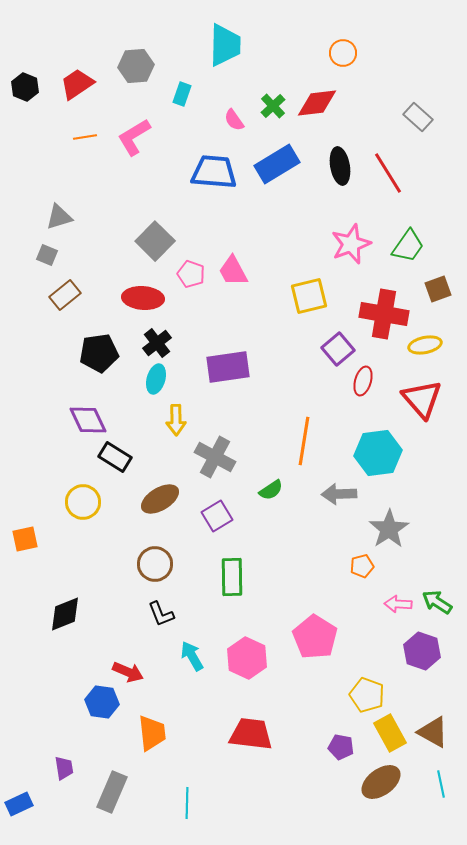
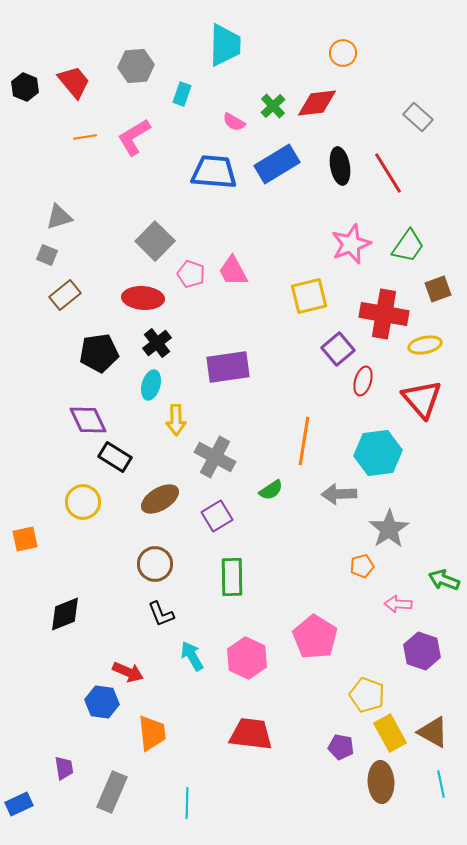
red trapezoid at (77, 84): moved 3 px left, 2 px up; rotated 84 degrees clockwise
pink semicircle at (234, 120): moved 2 px down; rotated 25 degrees counterclockwise
cyan ellipse at (156, 379): moved 5 px left, 6 px down
green arrow at (437, 602): moved 7 px right, 22 px up; rotated 12 degrees counterclockwise
brown ellipse at (381, 782): rotated 57 degrees counterclockwise
